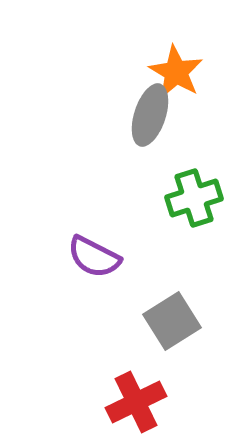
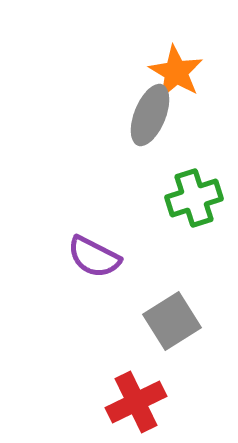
gray ellipse: rotated 4 degrees clockwise
